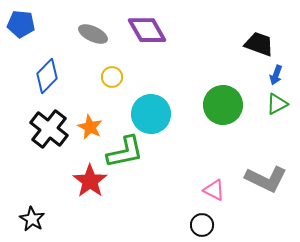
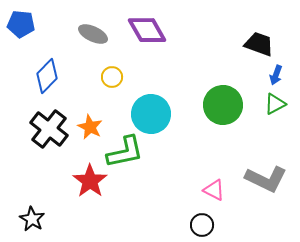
green triangle: moved 2 px left
